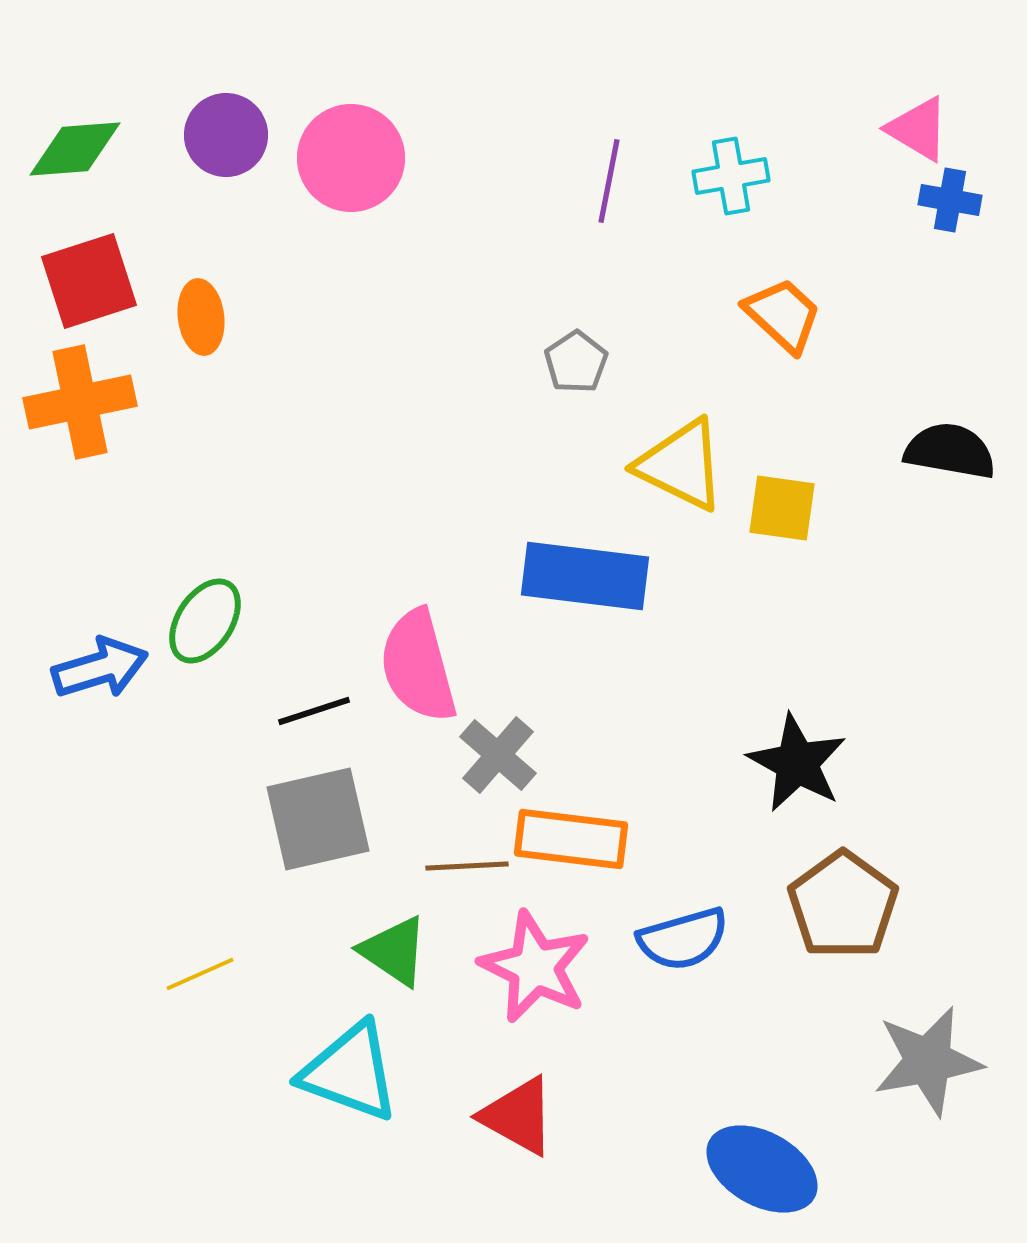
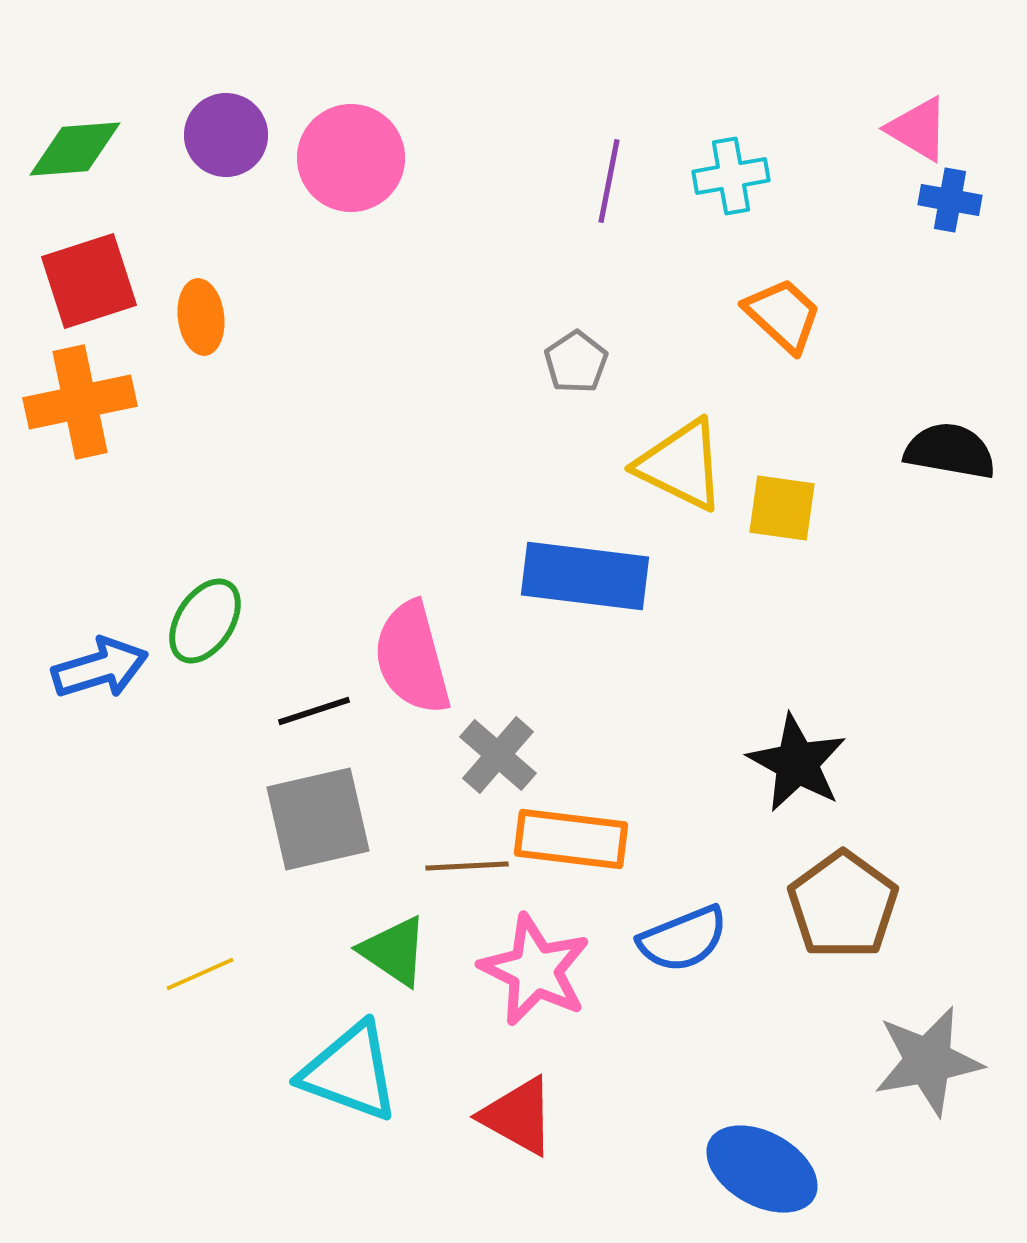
pink semicircle: moved 6 px left, 8 px up
blue semicircle: rotated 6 degrees counterclockwise
pink star: moved 3 px down
